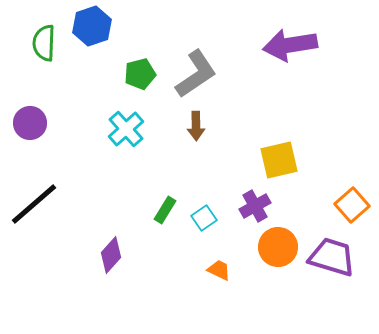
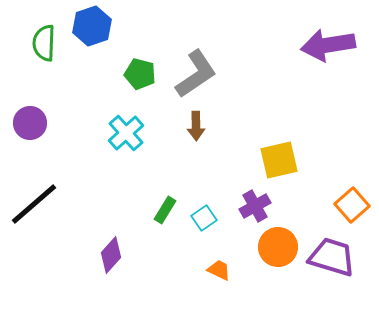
purple arrow: moved 38 px right
green pentagon: rotated 28 degrees clockwise
cyan cross: moved 4 px down
